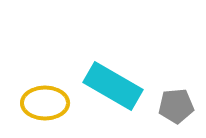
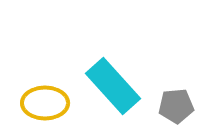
cyan rectangle: rotated 18 degrees clockwise
